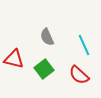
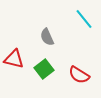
cyan line: moved 26 px up; rotated 15 degrees counterclockwise
red semicircle: rotated 10 degrees counterclockwise
